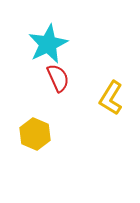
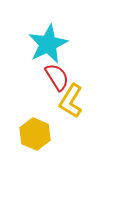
red semicircle: moved 1 px left, 1 px up; rotated 8 degrees counterclockwise
yellow L-shape: moved 40 px left, 3 px down
